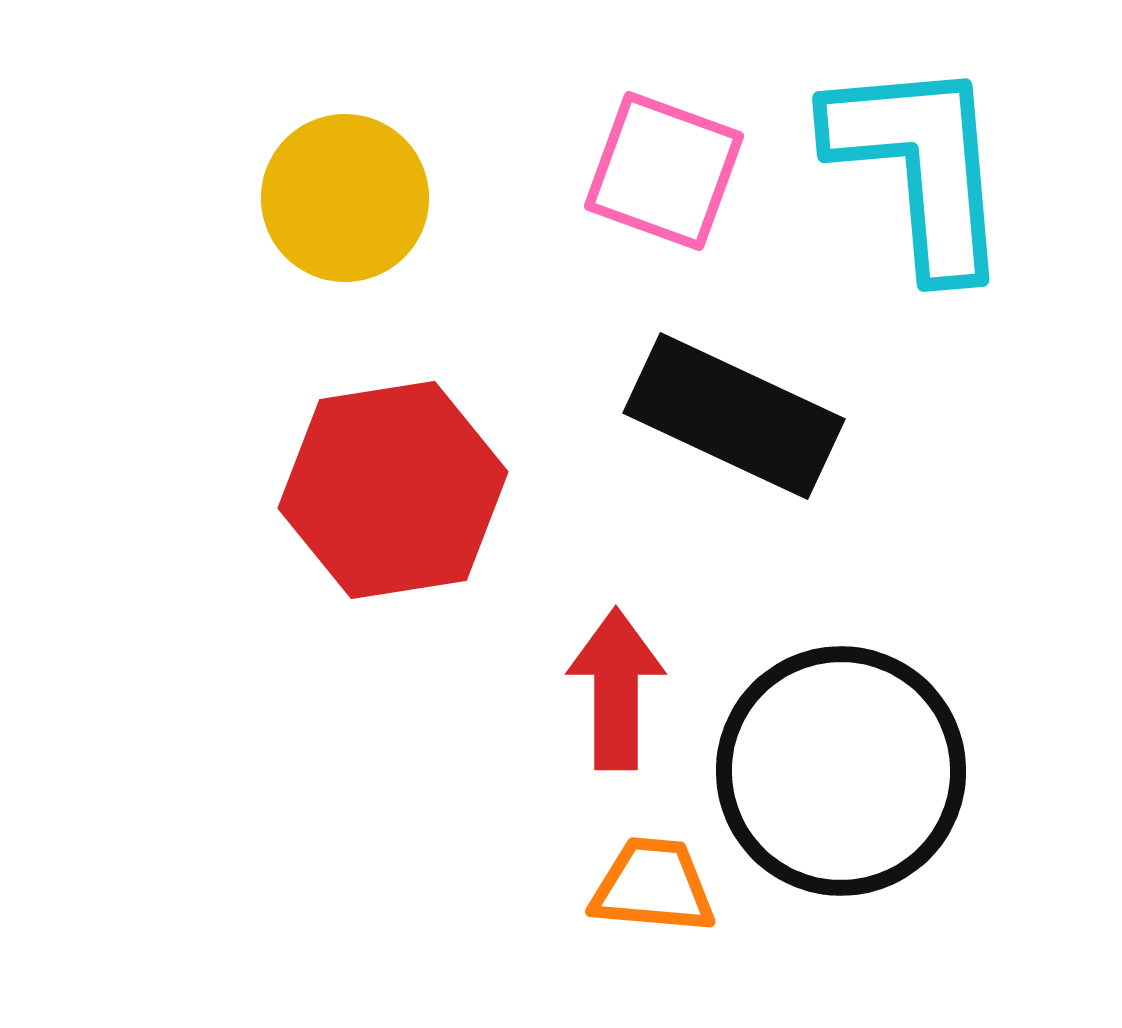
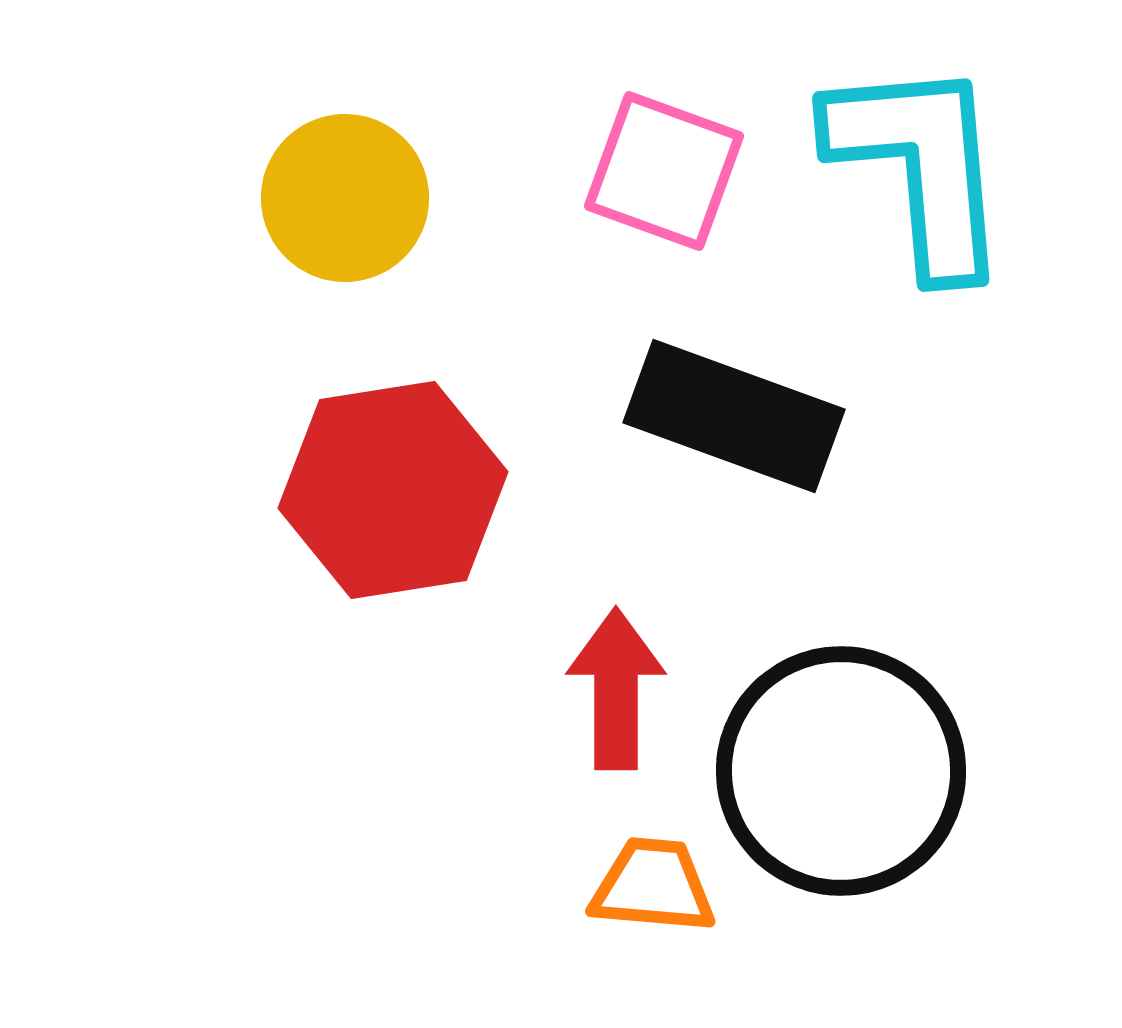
black rectangle: rotated 5 degrees counterclockwise
